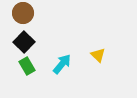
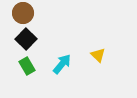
black square: moved 2 px right, 3 px up
